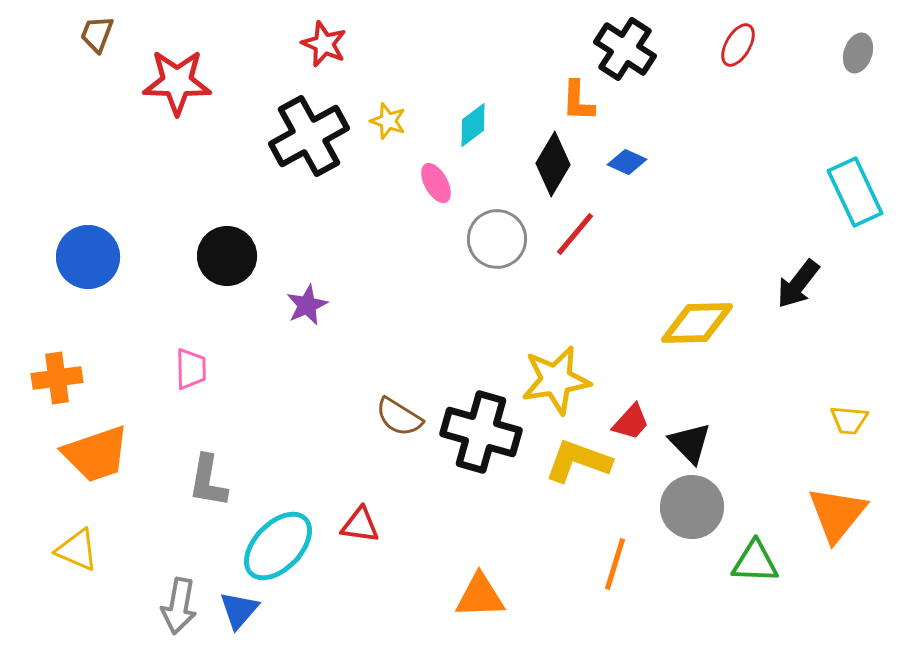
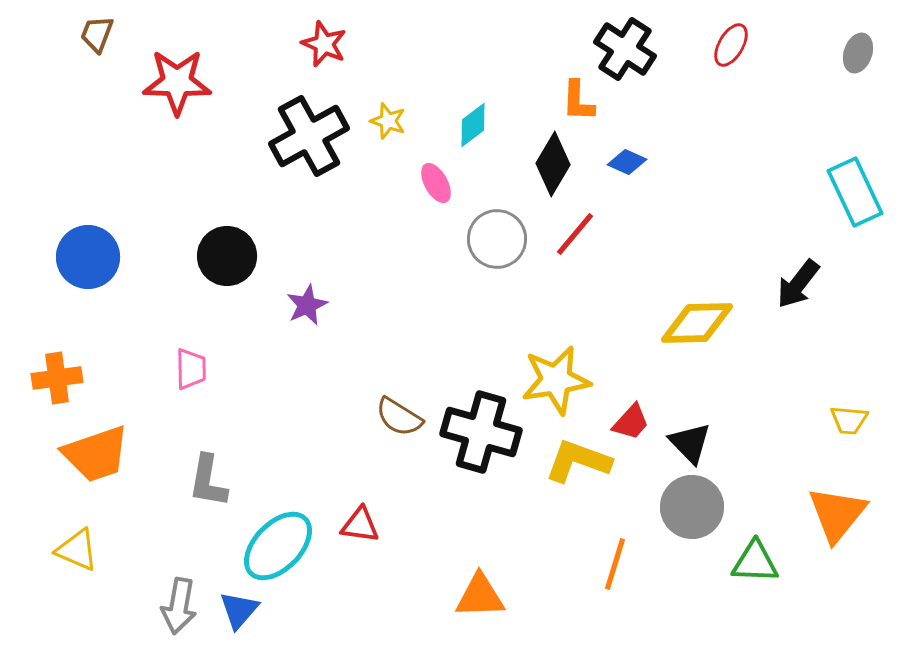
red ellipse at (738, 45): moved 7 px left
